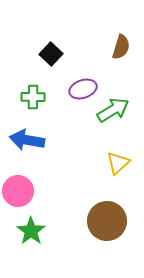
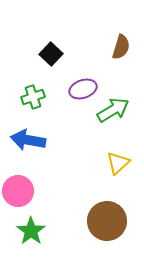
green cross: rotated 20 degrees counterclockwise
blue arrow: moved 1 px right
